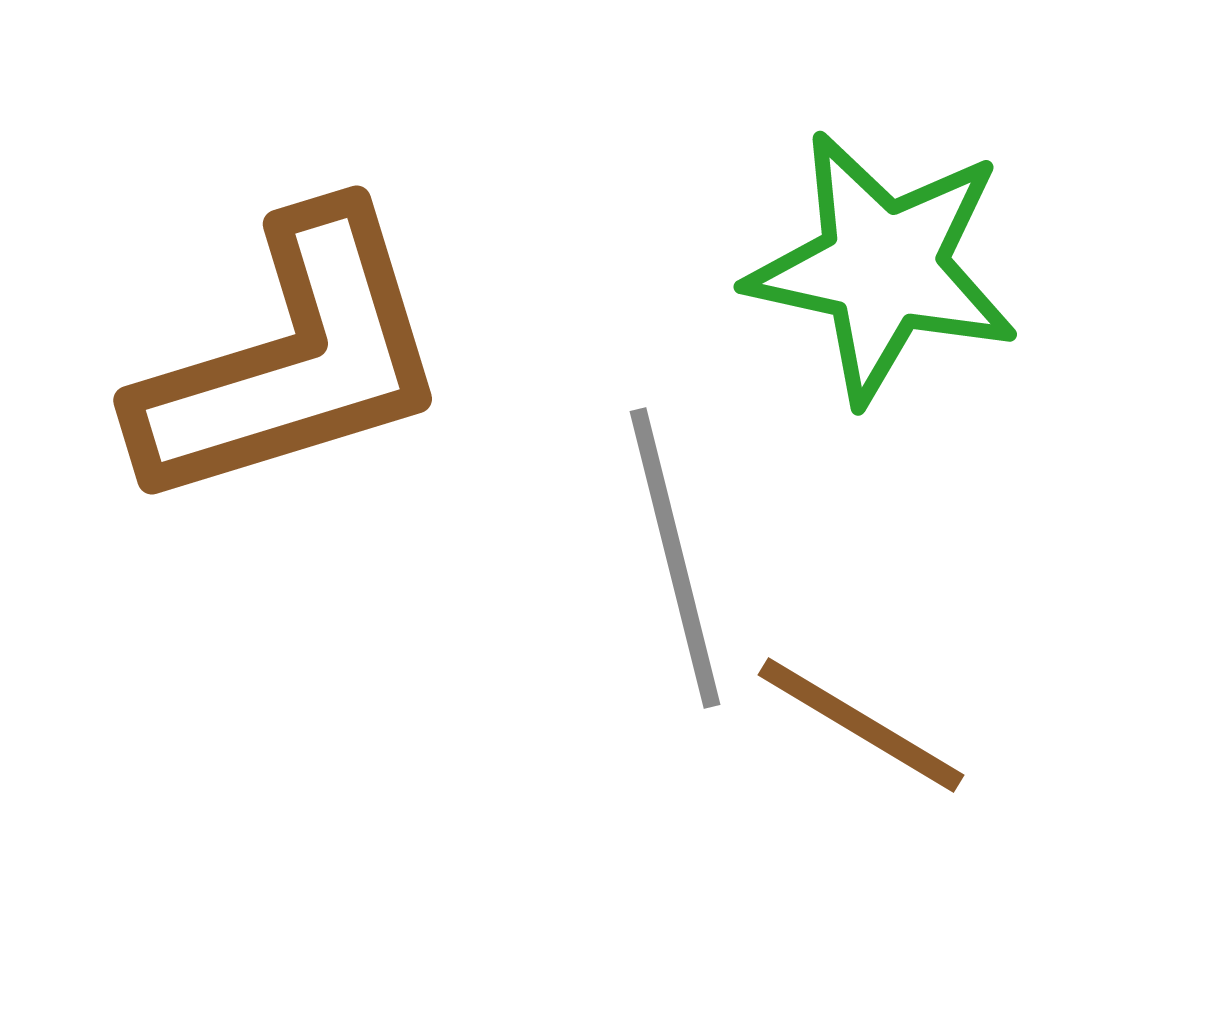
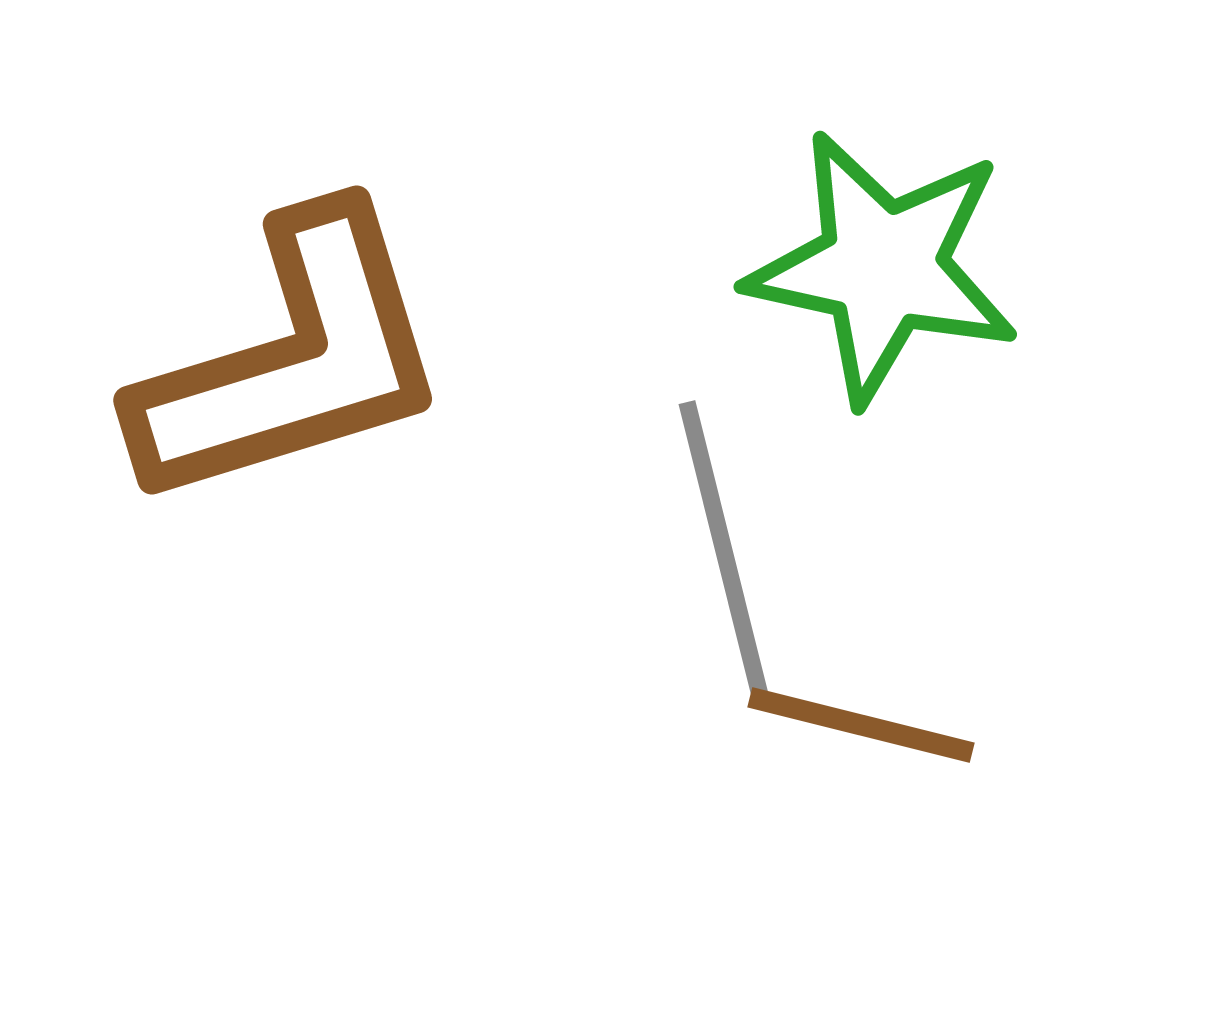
gray line: moved 49 px right, 7 px up
brown line: rotated 17 degrees counterclockwise
